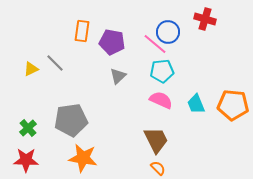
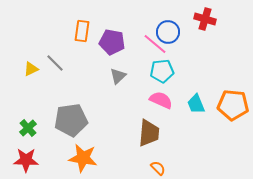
brown trapezoid: moved 7 px left, 7 px up; rotated 32 degrees clockwise
